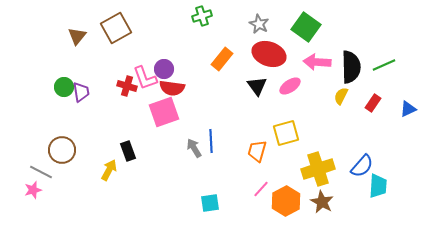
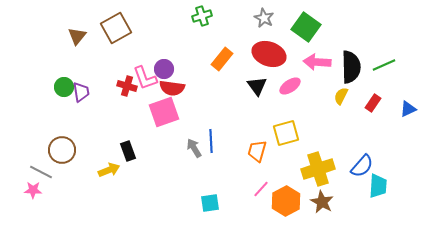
gray star: moved 5 px right, 6 px up
yellow arrow: rotated 40 degrees clockwise
pink star: rotated 18 degrees clockwise
